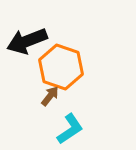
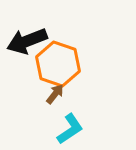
orange hexagon: moved 3 px left, 3 px up
brown arrow: moved 5 px right, 2 px up
